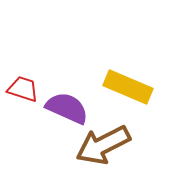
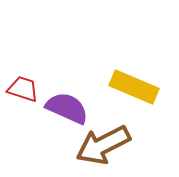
yellow rectangle: moved 6 px right
